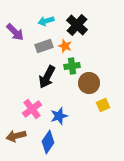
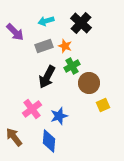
black cross: moved 4 px right, 2 px up
green cross: rotated 21 degrees counterclockwise
brown arrow: moved 2 px left, 1 px down; rotated 66 degrees clockwise
blue diamond: moved 1 px right, 1 px up; rotated 30 degrees counterclockwise
